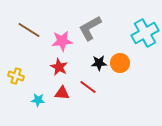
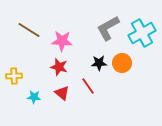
gray L-shape: moved 18 px right
cyan cross: moved 3 px left
pink star: rotated 10 degrees clockwise
orange circle: moved 2 px right
red star: rotated 12 degrees counterclockwise
yellow cross: moved 2 px left; rotated 21 degrees counterclockwise
red line: moved 1 px up; rotated 18 degrees clockwise
red triangle: rotated 35 degrees clockwise
cyan star: moved 4 px left, 3 px up
